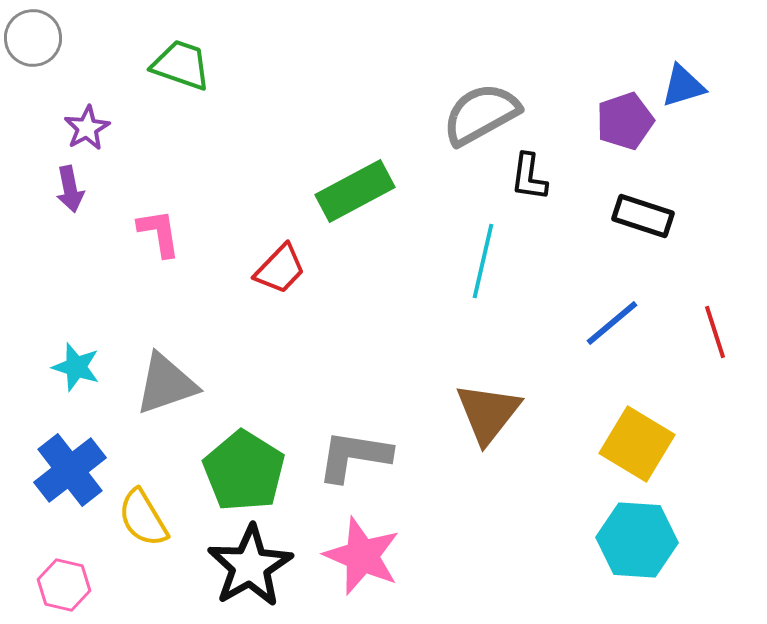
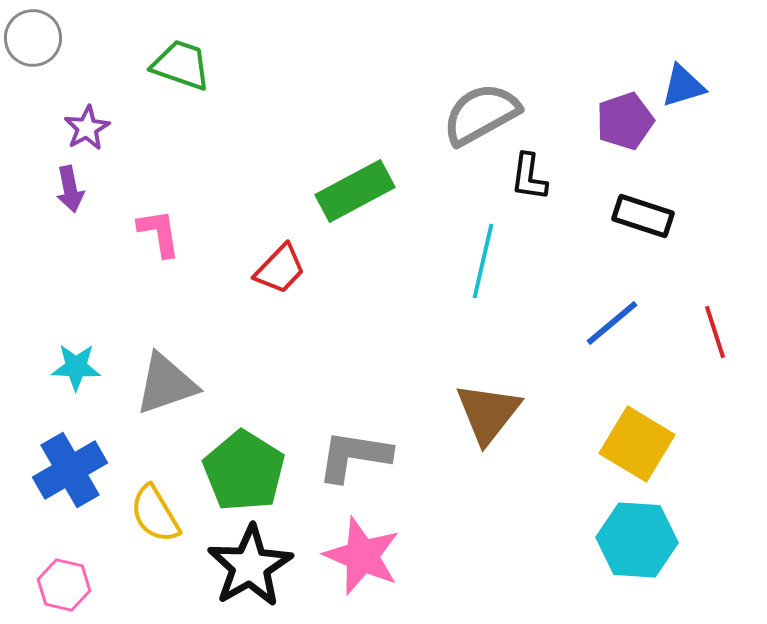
cyan star: rotated 15 degrees counterclockwise
blue cross: rotated 8 degrees clockwise
yellow semicircle: moved 12 px right, 4 px up
